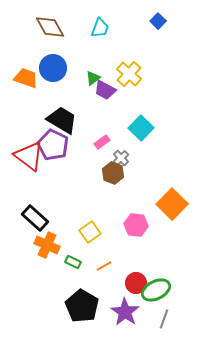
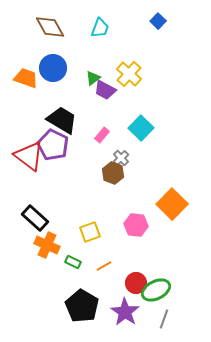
pink rectangle: moved 7 px up; rotated 14 degrees counterclockwise
yellow square: rotated 15 degrees clockwise
